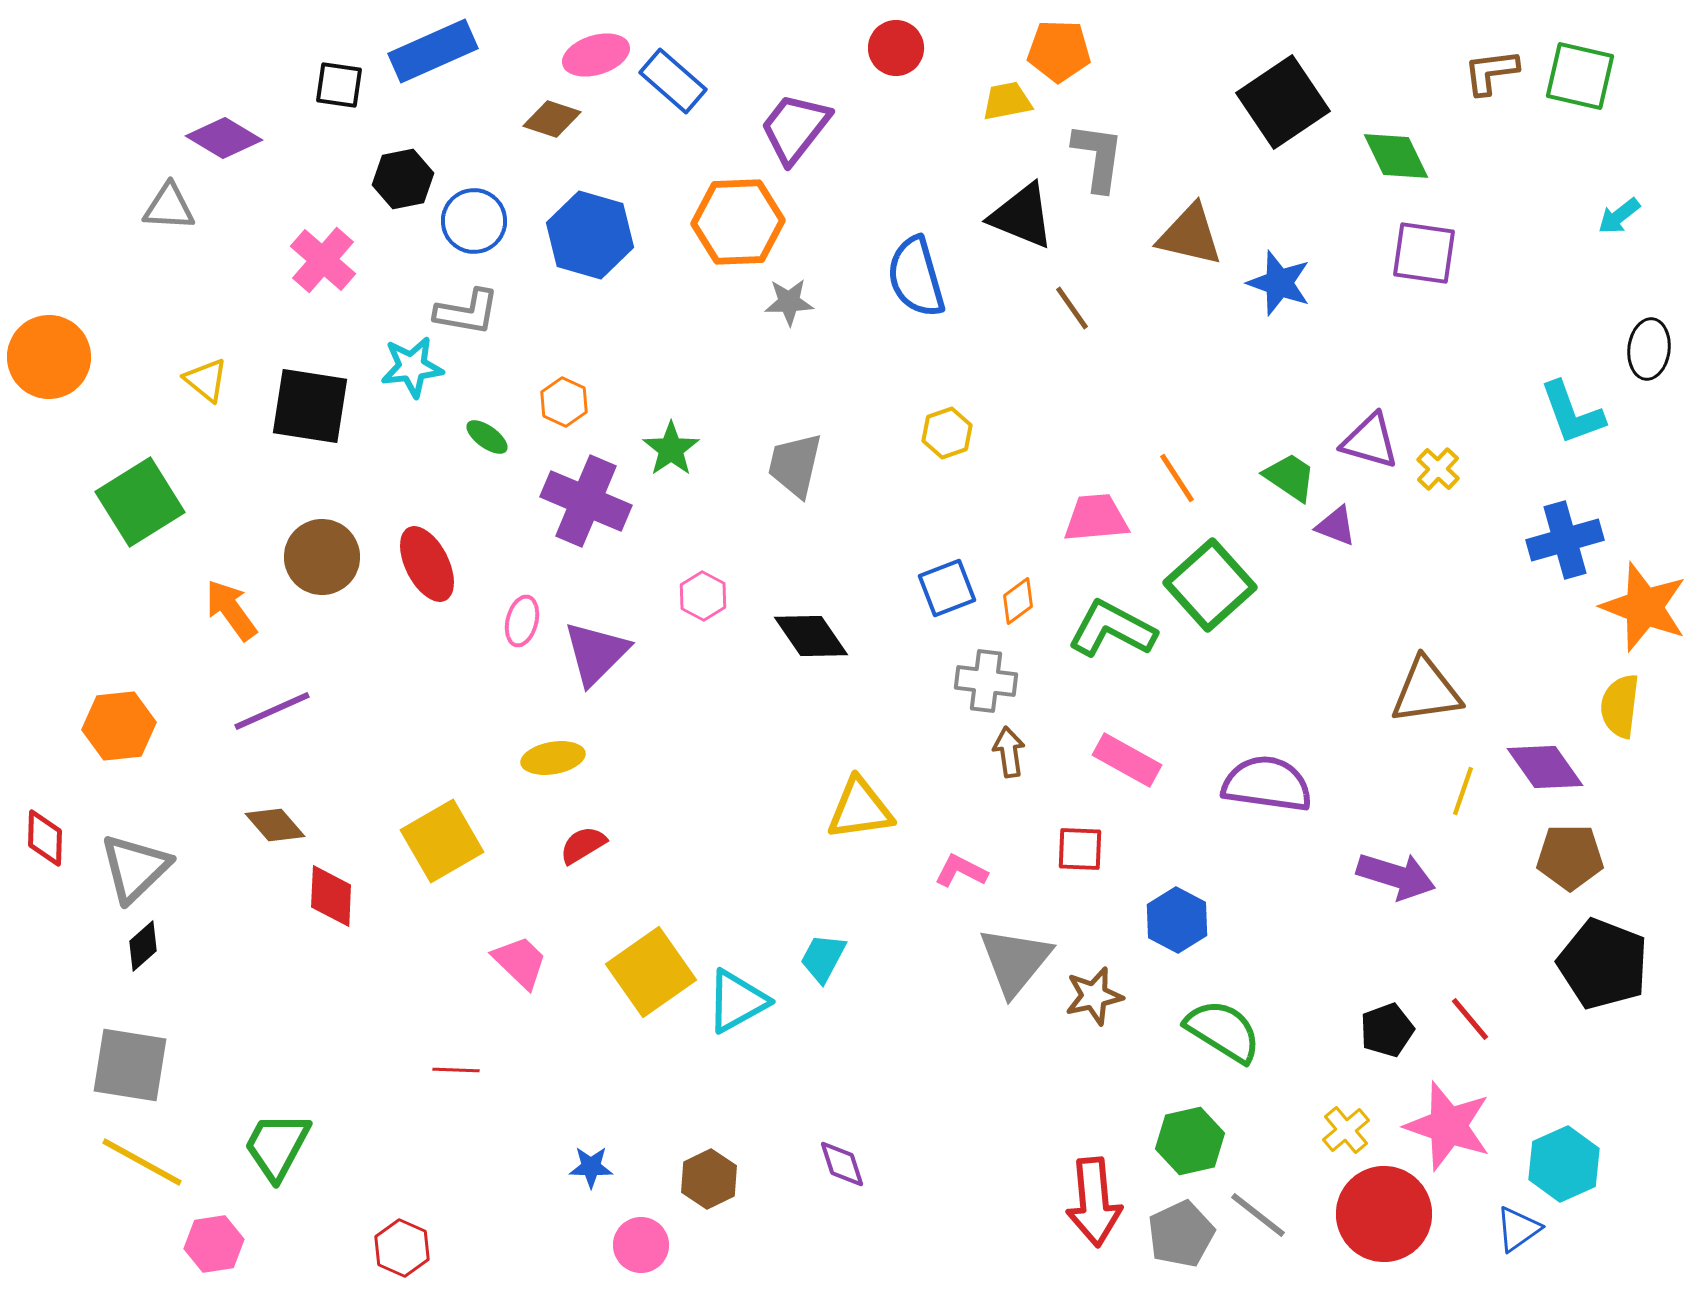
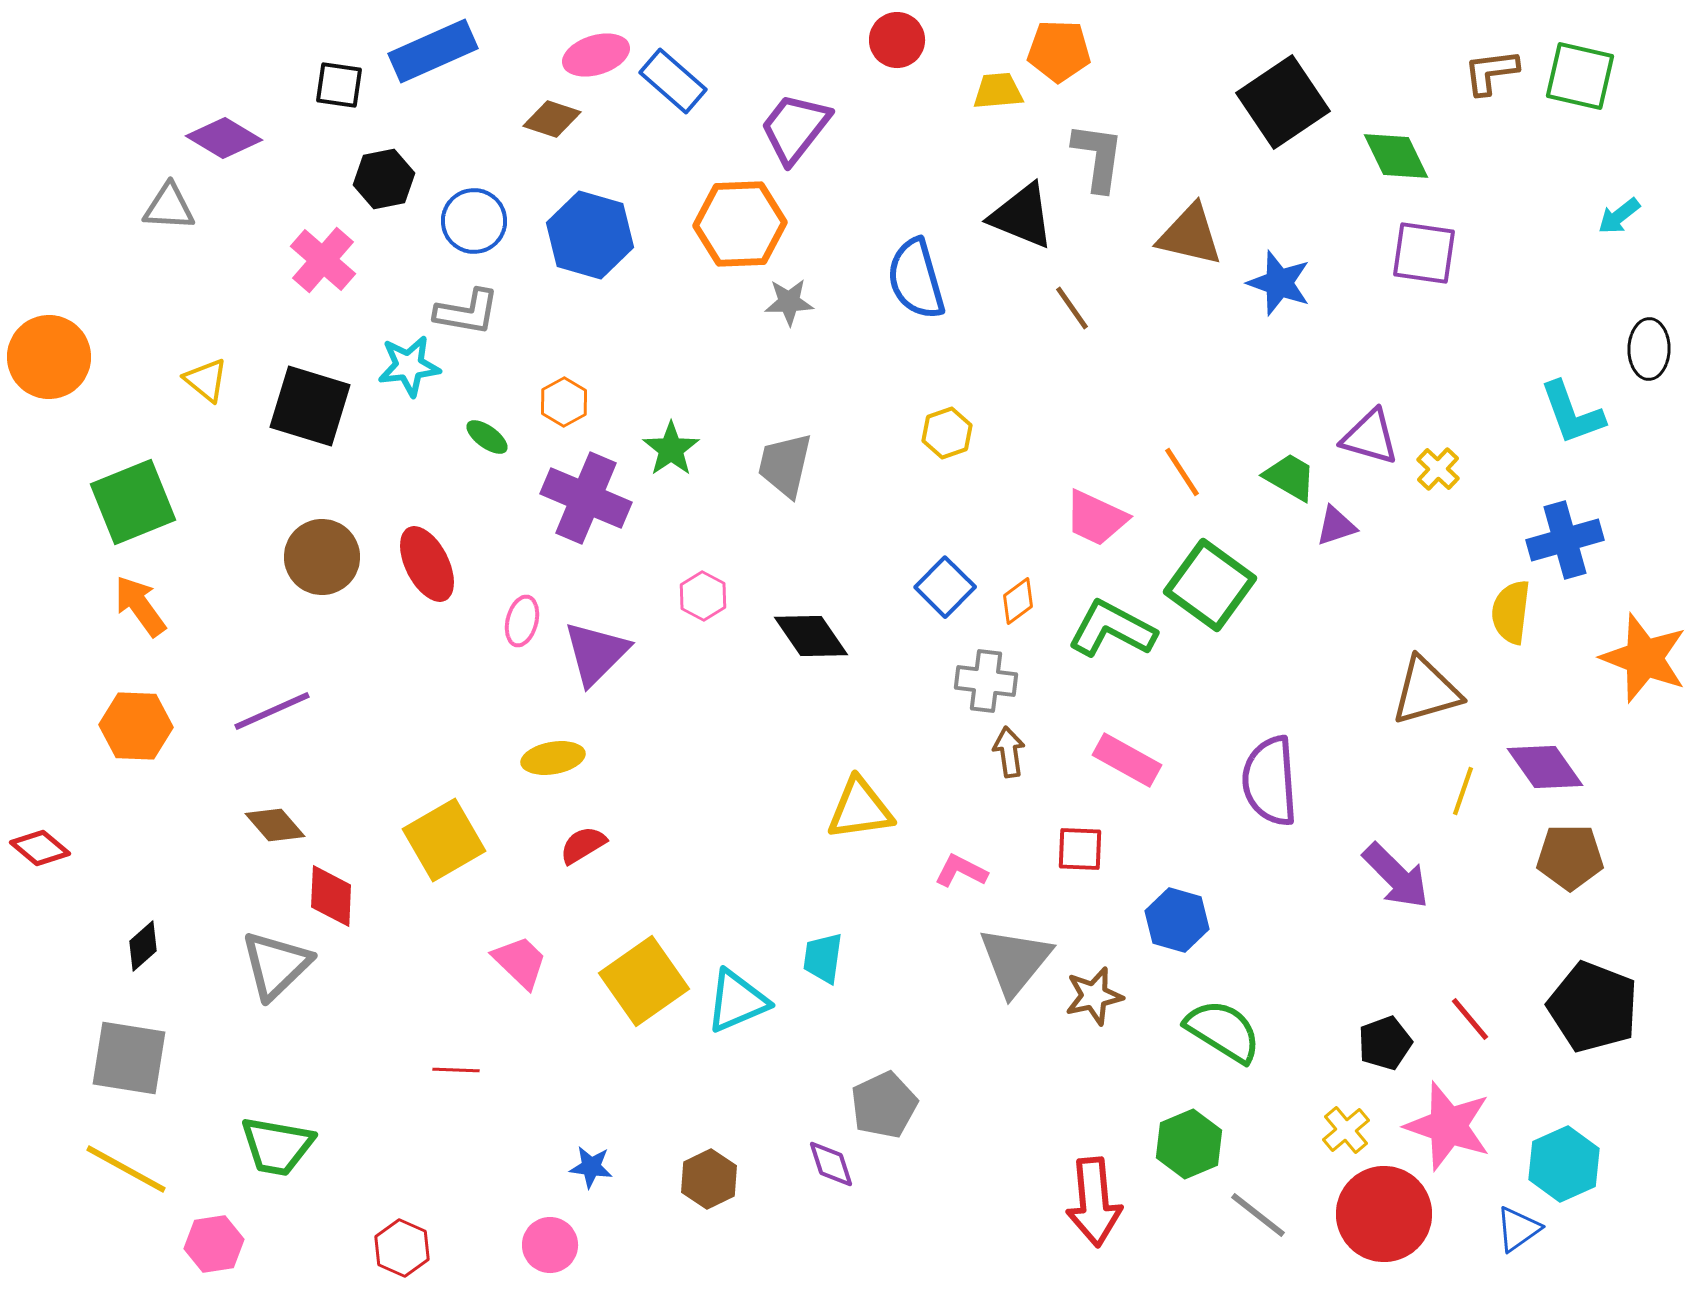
red circle at (896, 48): moved 1 px right, 8 px up
yellow trapezoid at (1007, 101): moved 9 px left, 10 px up; rotated 6 degrees clockwise
black hexagon at (403, 179): moved 19 px left
orange hexagon at (738, 222): moved 2 px right, 2 px down
blue semicircle at (916, 277): moved 2 px down
black ellipse at (1649, 349): rotated 6 degrees counterclockwise
cyan star at (412, 367): moved 3 px left, 1 px up
orange hexagon at (564, 402): rotated 6 degrees clockwise
black square at (310, 406): rotated 8 degrees clockwise
purple triangle at (1370, 441): moved 4 px up
gray trapezoid at (795, 465): moved 10 px left
green trapezoid at (1290, 477): rotated 4 degrees counterclockwise
orange line at (1177, 478): moved 5 px right, 6 px up
purple cross at (586, 501): moved 3 px up
green square at (140, 502): moved 7 px left; rotated 10 degrees clockwise
pink trapezoid at (1096, 518): rotated 150 degrees counterclockwise
purple triangle at (1336, 526): rotated 39 degrees counterclockwise
green square at (1210, 585): rotated 12 degrees counterclockwise
blue square at (947, 588): moved 2 px left, 1 px up; rotated 24 degrees counterclockwise
orange star at (1644, 607): moved 51 px down
orange arrow at (231, 610): moved 91 px left, 4 px up
brown triangle at (1426, 691): rotated 8 degrees counterclockwise
yellow semicircle at (1620, 706): moved 109 px left, 94 px up
orange hexagon at (119, 726): moved 17 px right; rotated 8 degrees clockwise
purple semicircle at (1267, 784): moved 3 px right, 3 px up; rotated 102 degrees counterclockwise
red diamond at (45, 838): moved 5 px left, 10 px down; rotated 52 degrees counterclockwise
yellow square at (442, 841): moved 2 px right, 1 px up
gray triangle at (135, 868): moved 141 px right, 97 px down
purple arrow at (1396, 876): rotated 28 degrees clockwise
blue hexagon at (1177, 920): rotated 12 degrees counterclockwise
cyan trapezoid at (823, 958): rotated 20 degrees counterclockwise
black pentagon at (1603, 964): moved 10 px left, 43 px down
yellow square at (651, 972): moved 7 px left, 9 px down
cyan triangle at (737, 1001): rotated 6 degrees clockwise
black pentagon at (1387, 1030): moved 2 px left, 13 px down
gray square at (130, 1065): moved 1 px left, 7 px up
green hexagon at (1190, 1141): moved 1 px left, 3 px down; rotated 10 degrees counterclockwise
green trapezoid at (277, 1146): rotated 108 degrees counterclockwise
yellow line at (142, 1162): moved 16 px left, 7 px down
purple diamond at (842, 1164): moved 11 px left
blue star at (591, 1167): rotated 6 degrees clockwise
gray pentagon at (1181, 1234): moved 297 px left, 129 px up
pink circle at (641, 1245): moved 91 px left
